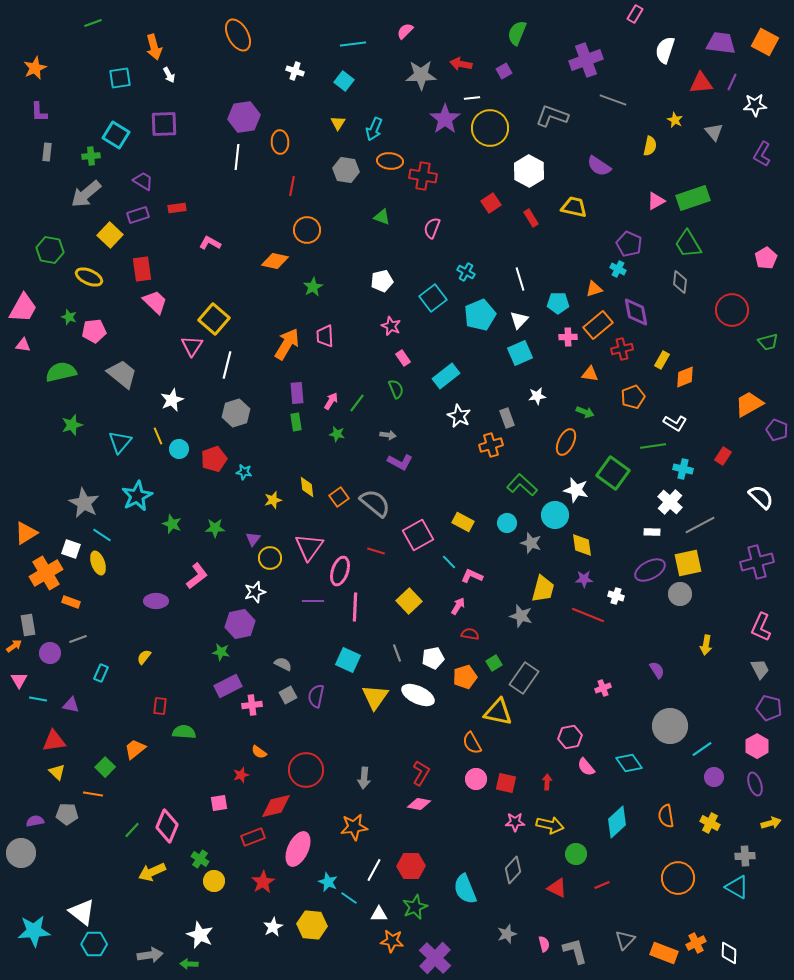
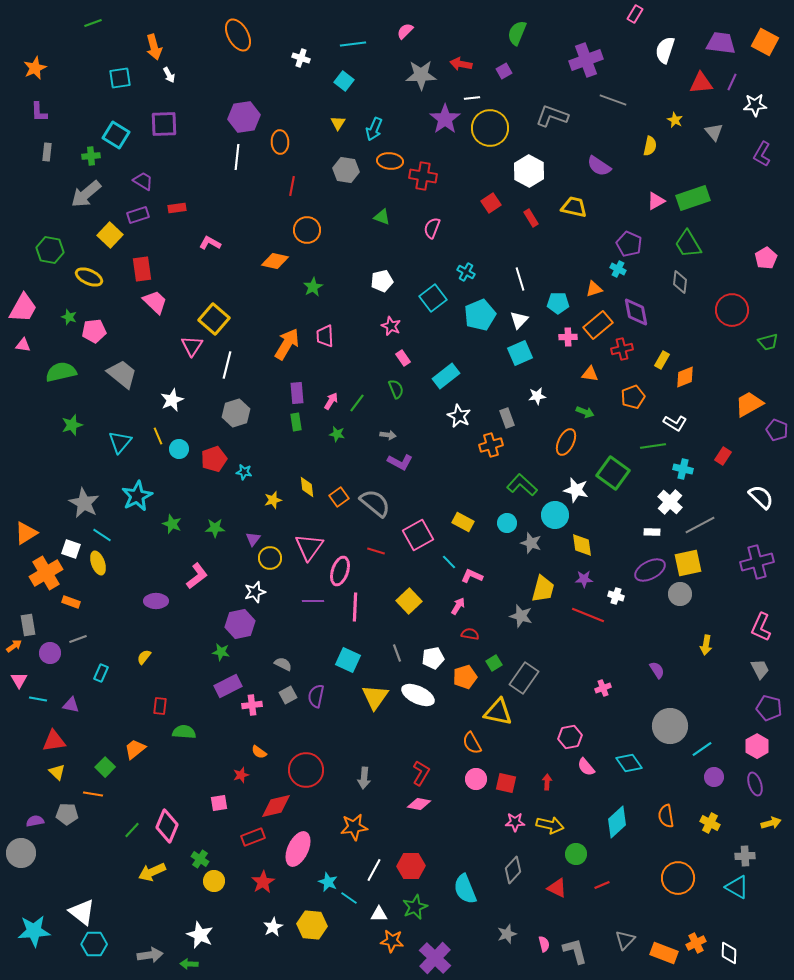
white cross at (295, 71): moved 6 px right, 13 px up
